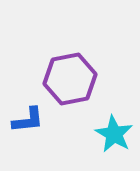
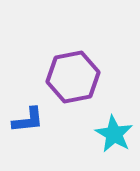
purple hexagon: moved 3 px right, 2 px up
